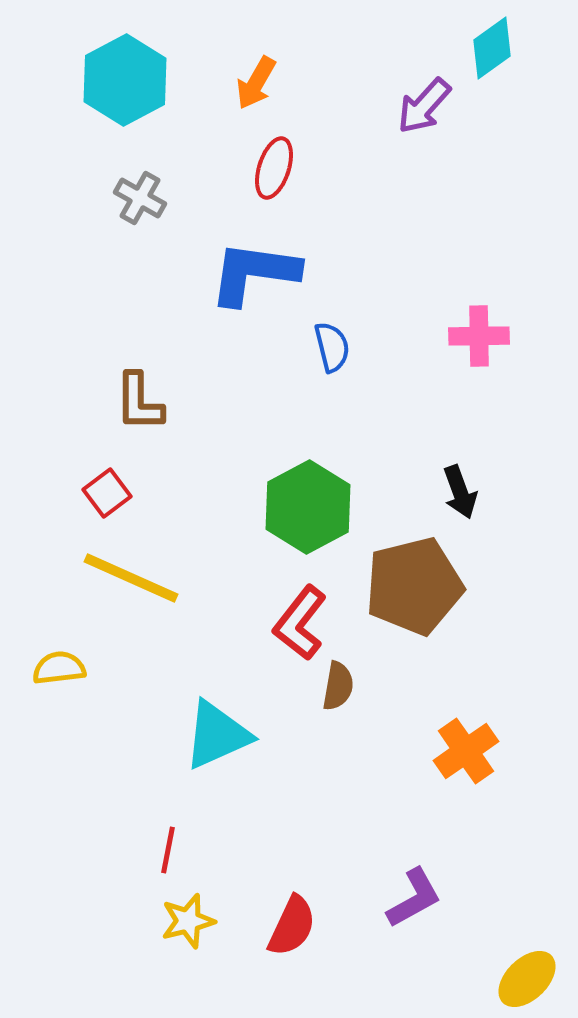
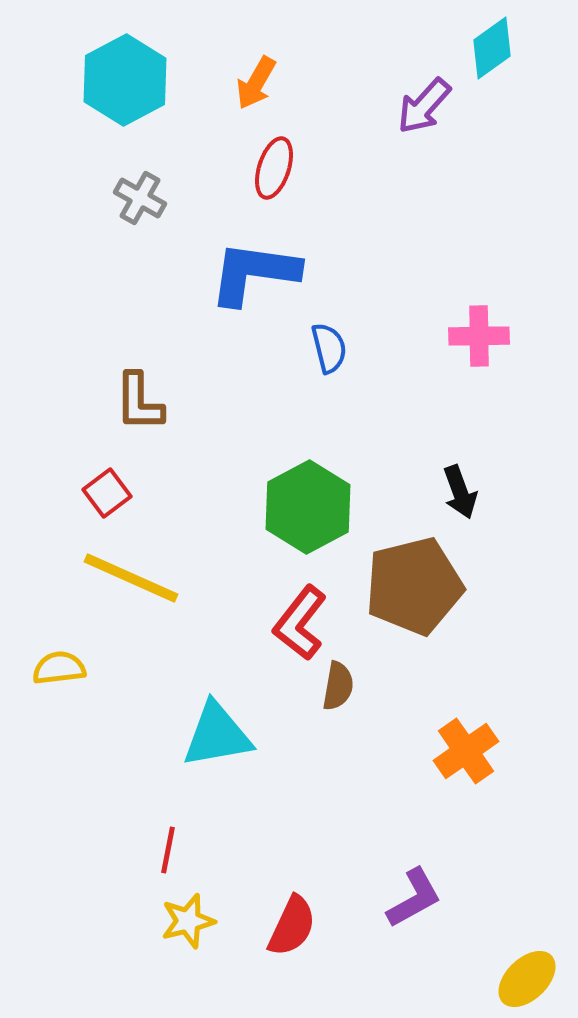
blue semicircle: moved 3 px left, 1 px down
cyan triangle: rotated 14 degrees clockwise
